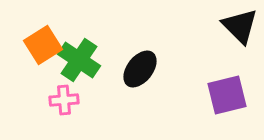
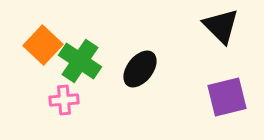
black triangle: moved 19 px left
orange square: rotated 15 degrees counterclockwise
green cross: moved 1 px right, 1 px down
purple square: moved 2 px down
